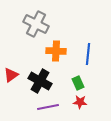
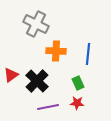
black cross: moved 3 px left; rotated 15 degrees clockwise
red star: moved 3 px left, 1 px down
